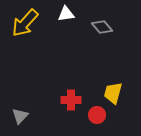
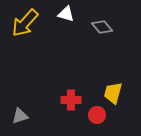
white triangle: rotated 24 degrees clockwise
gray triangle: rotated 30 degrees clockwise
